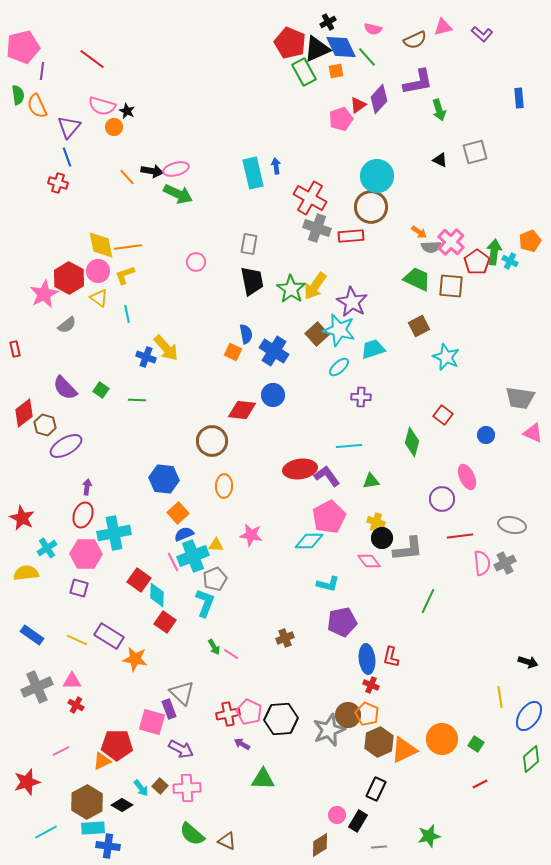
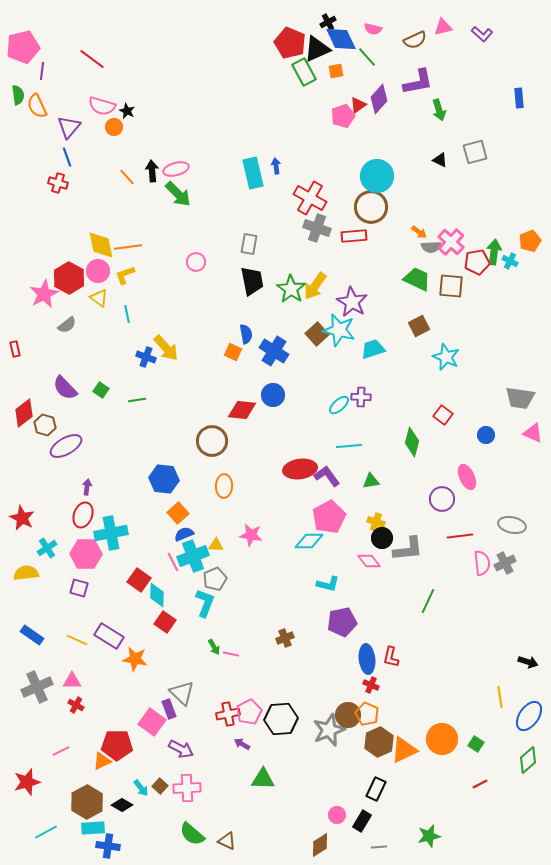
blue diamond at (341, 47): moved 8 px up
pink pentagon at (341, 119): moved 2 px right, 3 px up
black arrow at (152, 171): rotated 105 degrees counterclockwise
green arrow at (178, 194): rotated 20 degrees clockwise
red rectangle at (351, 236): moved 3 px right
red pentagon at (477, 262): rotated 25 degrees clockwise
cyan ellipse at (339, 367): moved 38 px down
green line at (137, 400): rotated 12 degrees counterclockwise
cyan cross at (114, 533): moved 3 px left
pink line at (231, 654): rotated 21 degrees counterclockwise
pink pentagon at (249, 712): rotated 20 degrees clockwise
pink square at (152, 722): rotated 20 degrees clockwise
green diamond at (531, 759): moved 3 px left, 1 px down
black rectangle at (358, 821): moved 4 px right
